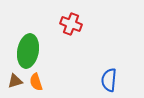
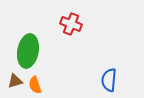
orange semicircle: moved 1 px left, 3 px down
